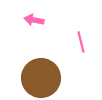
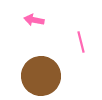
brown circle: moved 2 px up
